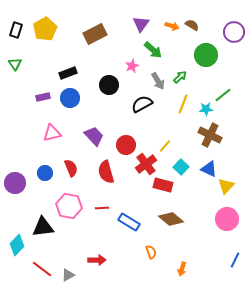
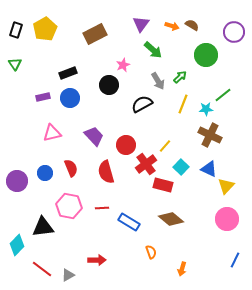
pink star at (132, 66): moved 9 px left, 1 px up
purple circle at (15, 183): moved 2 px right, 2 px up
